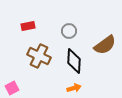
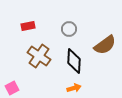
gray circle: moved 2 px up
brown cross: rotated 10 degrees clockwise
